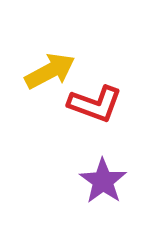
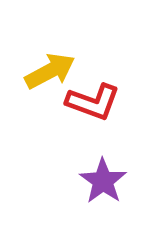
red L-shape: moved 2 px left, 2 px up
